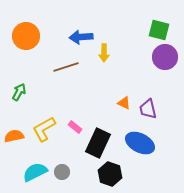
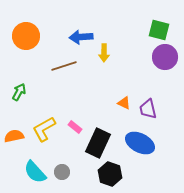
brown line: moved 2 px left, 1 px up
cyan semicircle: rotated 105 degrees counterclockwise
